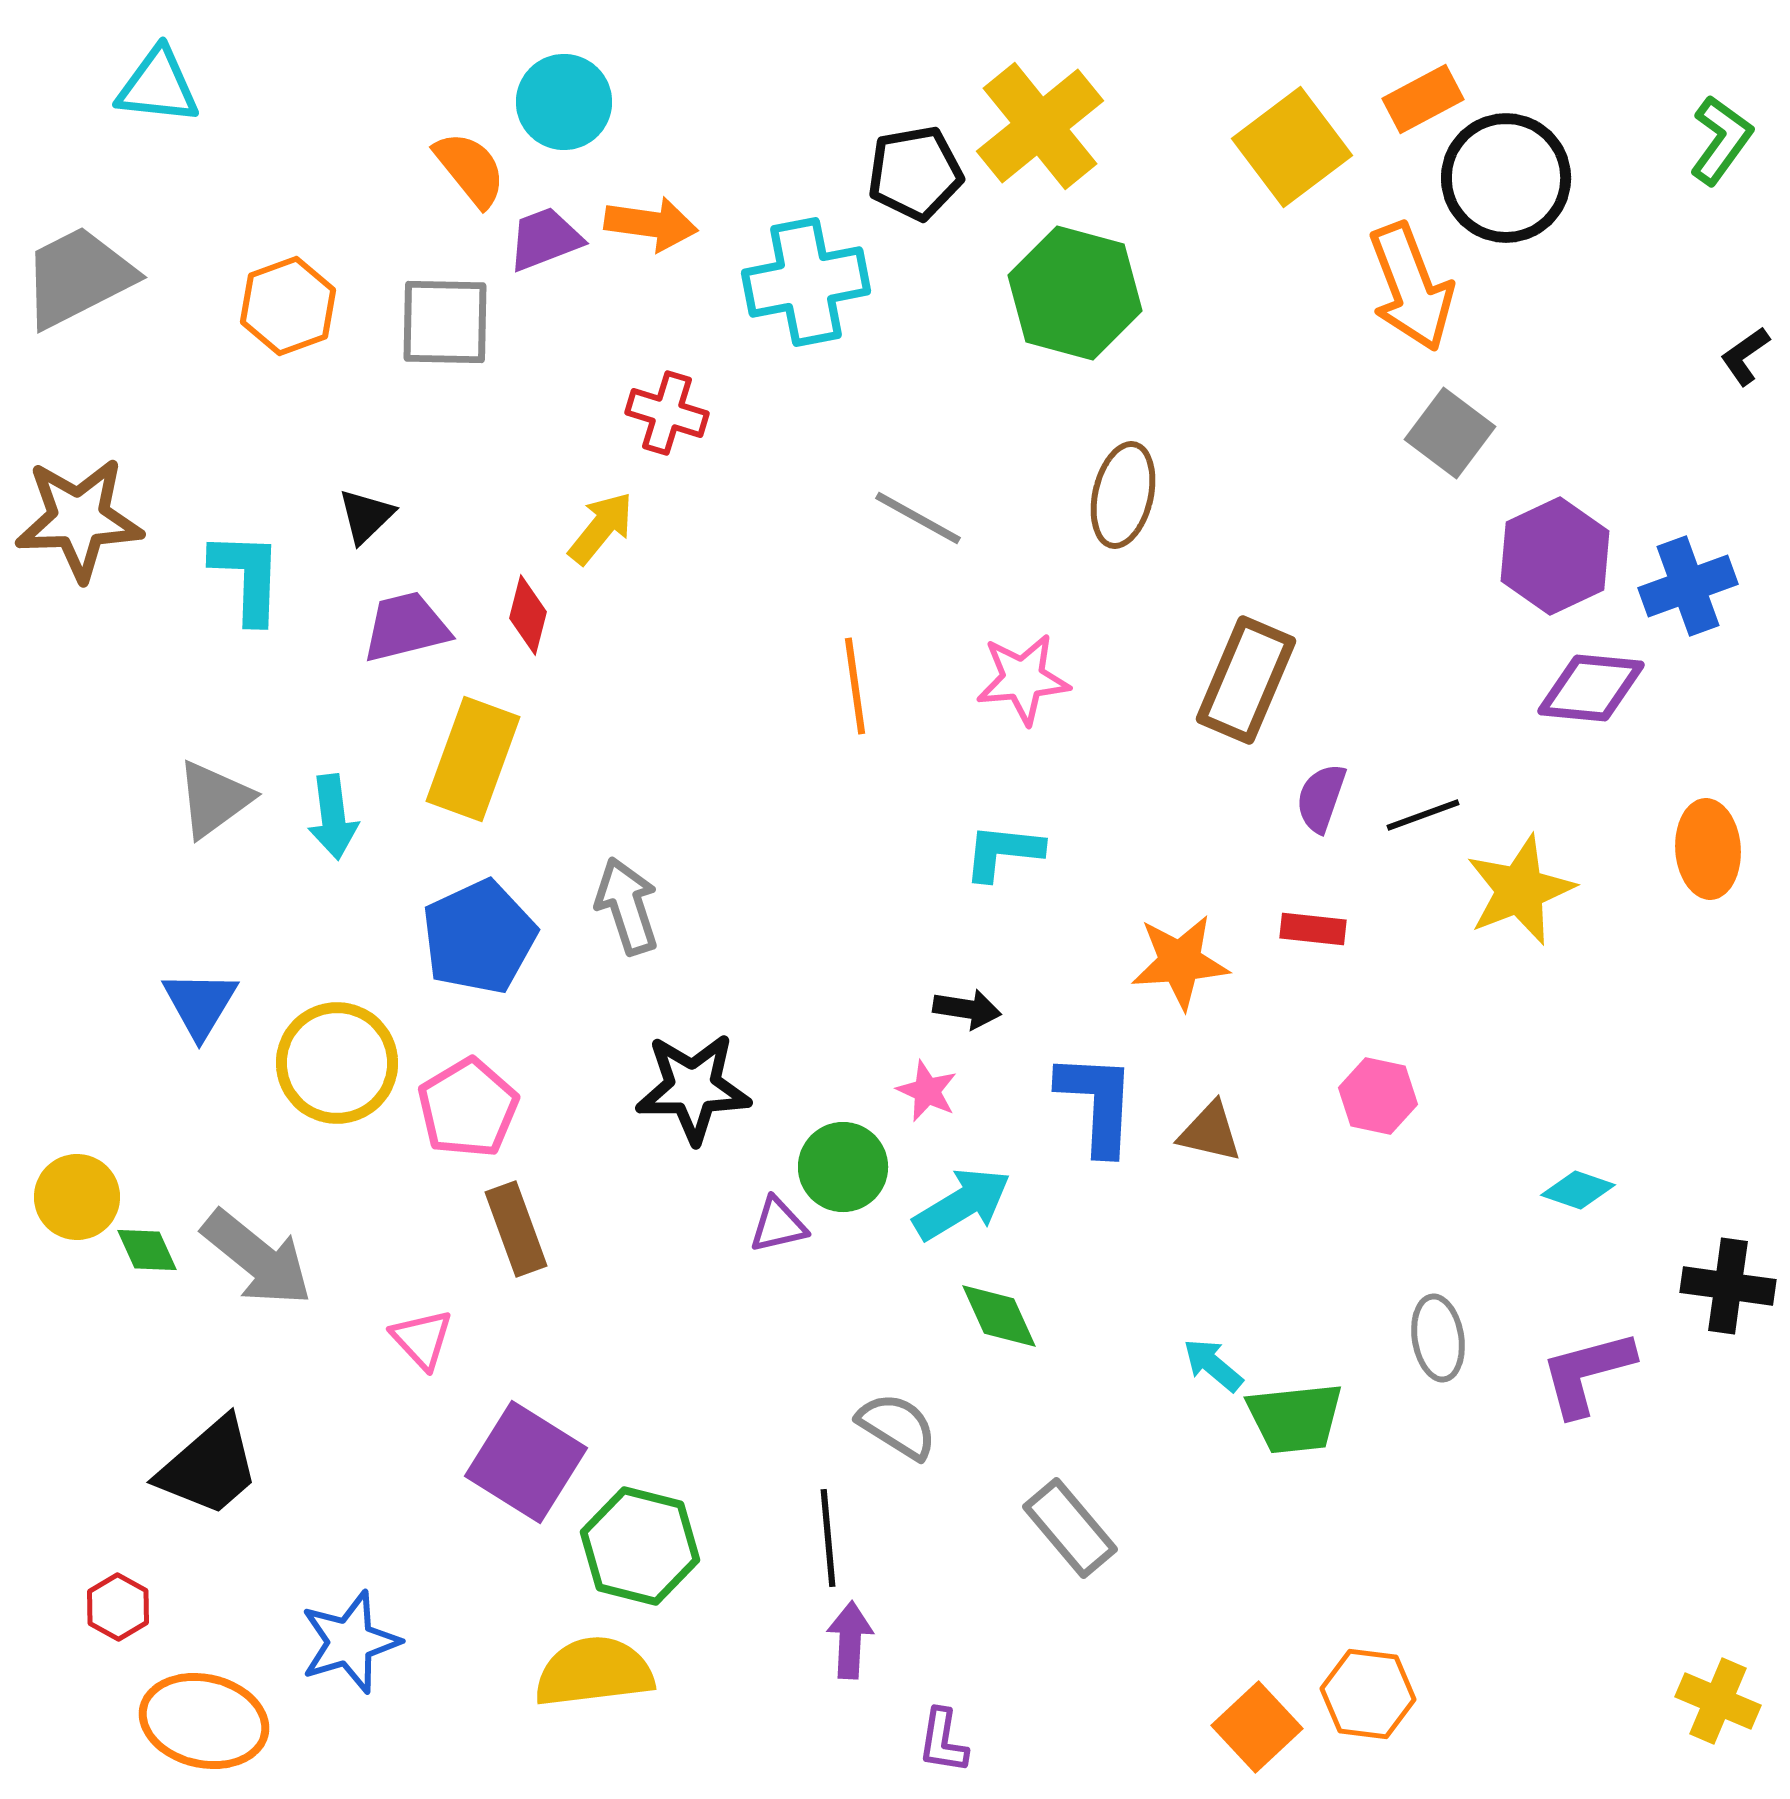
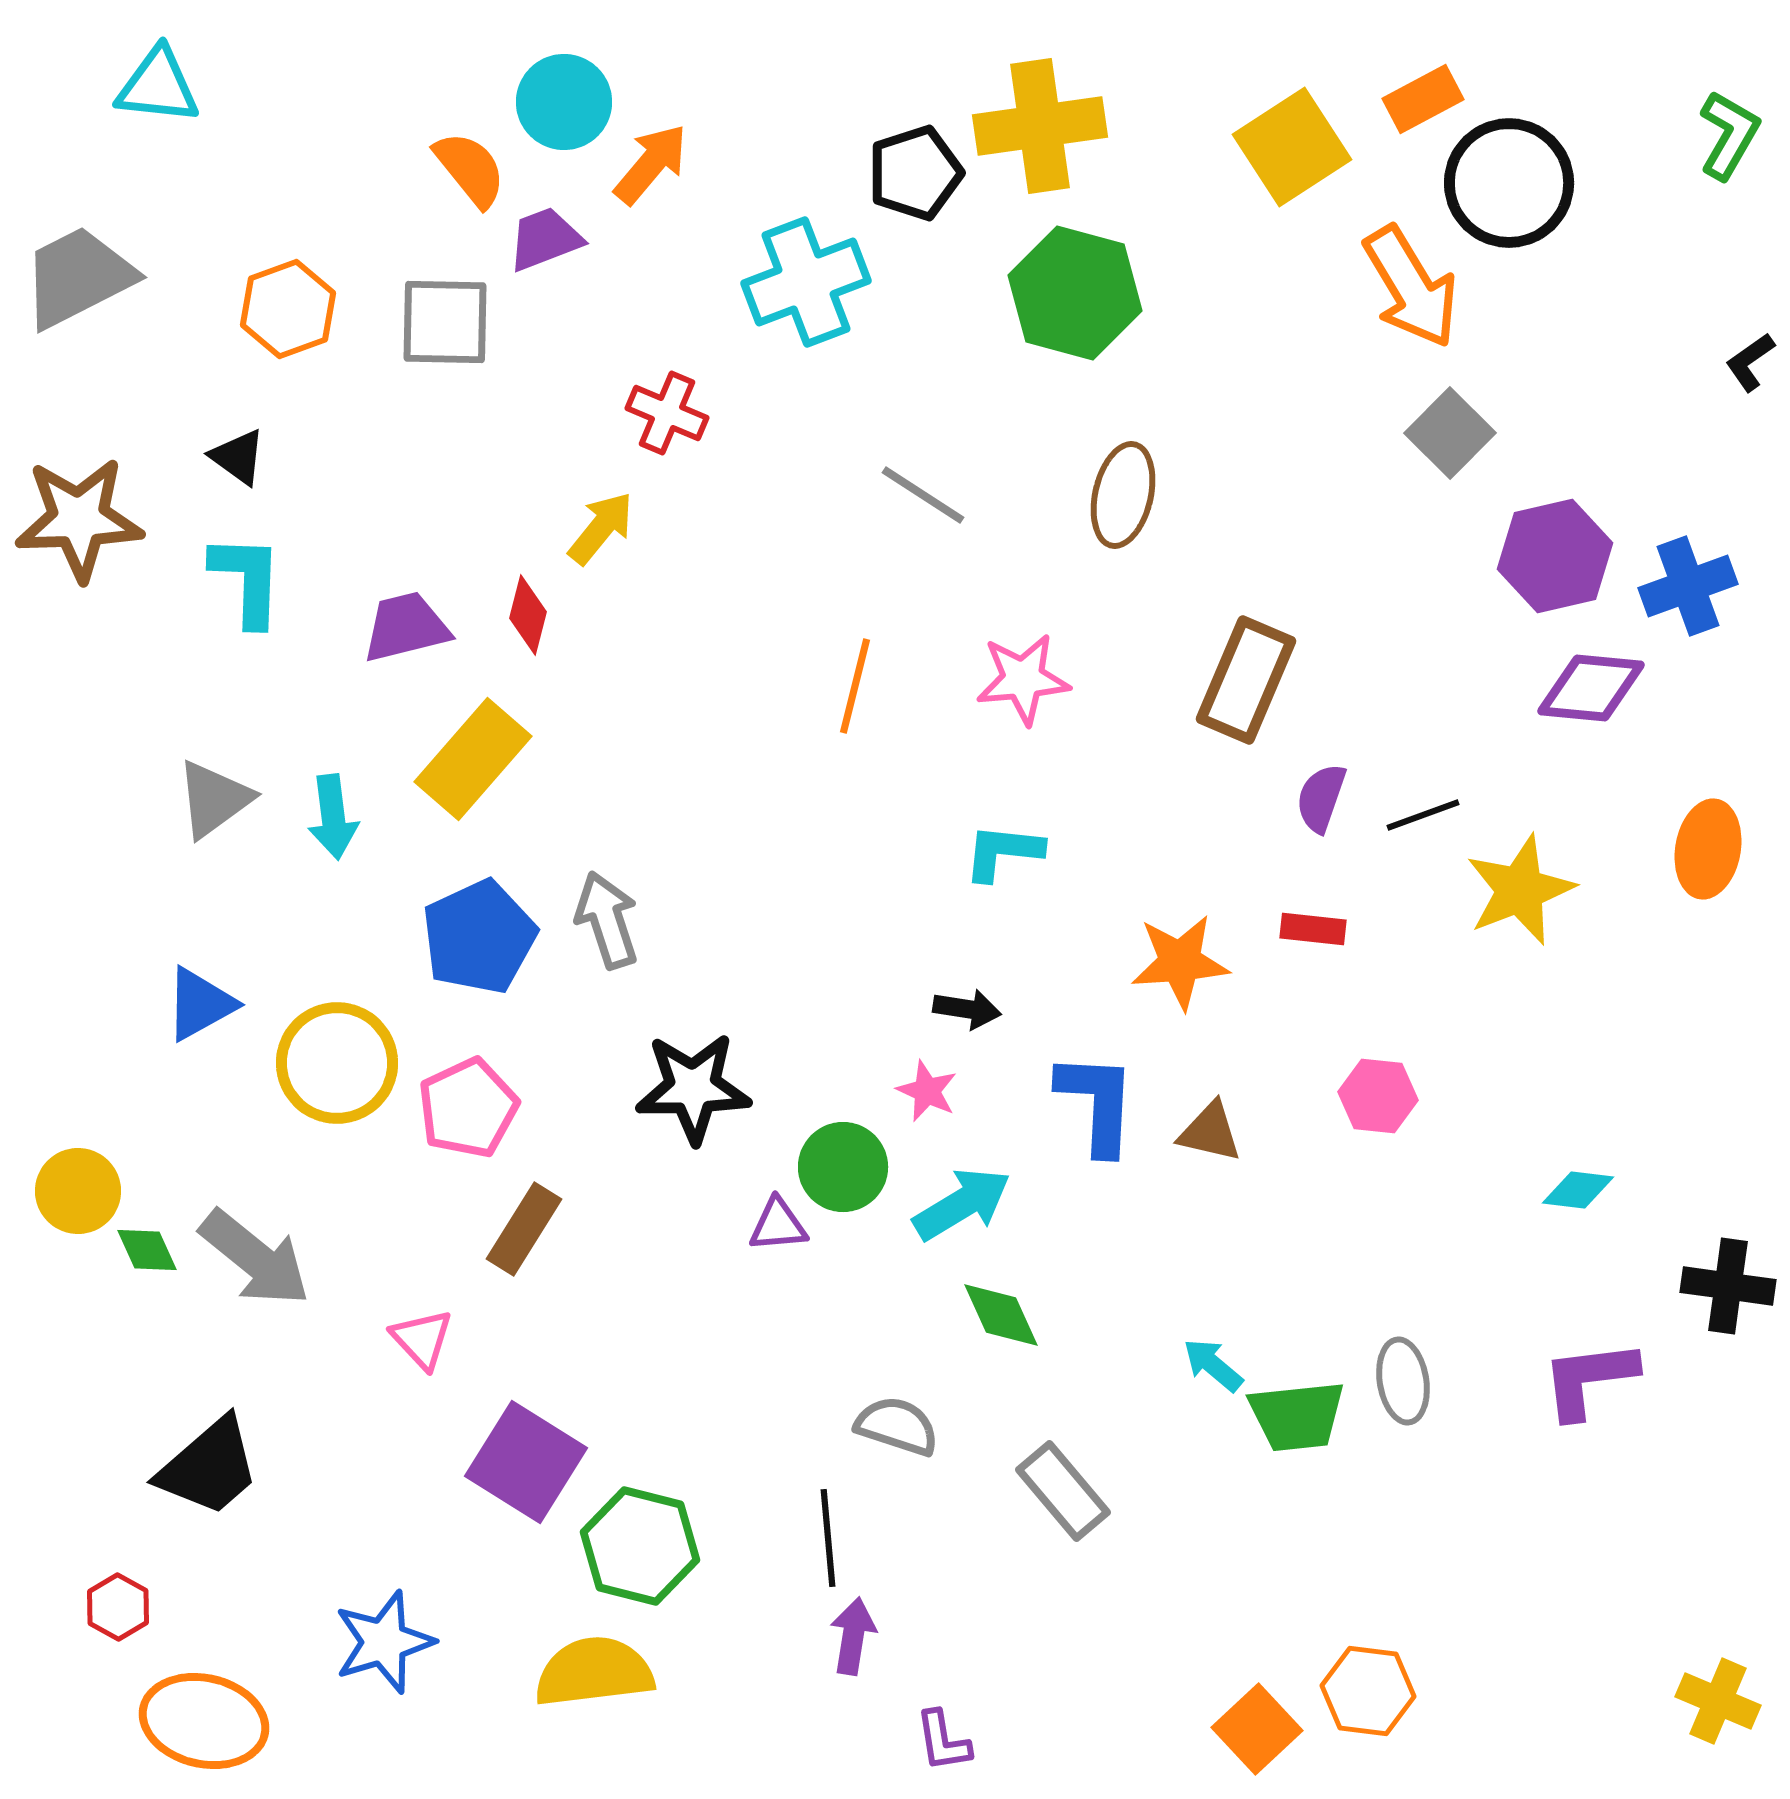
yellow cross at (1040, 126): rotated 31 degrees clockwise
green L-shape at (1721, 140): moved 8 px right, 5 px up; rotated 6 degrees counterclockwise
yellow square at (1292, 147): rotated 4 degrees clockwise
black pentagon at (915, 173): rotated 8 degrees counterclockwise
black circle at (1506, 178): moved 3 px right, 5 px down
orange arrow at (651, 224): moved 60 px up; rotated 58 degrees counterclockwise
cyan cross at (806, 282): rotated 10 degrees counterclockwise
orange arrow at (1411, 287): rotated 10 degrees counterclockwise
orange hexagon at (288, 306): moved 3 px down
black L-shape at (1745, 356): moved 5 px right, 6 px down
red cross at (667, 413): rotated 6 degrees clockwise
gray square at (1450, 433): rotated 8 degrees clockwise
black triangle at (366, 516): moved 128 px left, 59 px up; rotated 40 degrees counterclockwise
gray line at (918, 518): moved 5 px right, 23 px up; rotated 4 degrees clockwise
purple hexagon at (1555, 556): rotated 12 degrees clockwise
cyan L-shape at (247, 577): moved 3 px down
orange line at (855, 686): rotated 22 degrees clockwise
yellow rectangle at (473, 759): rotated 21 degrees clockwise
orange ellipse at (1708, 849): rotated 14 degrees clockwise
gray arrow at (627, 906): moved 20 px left, 14 px down
blue triangle at (200, 1004): rotated 30 degrees clockwise
pink hexagon at (1378, 1096): rotated 6 degrees counterclockwise
pink pentagon at (468, 1108): rotated 6 degrees clockwise
cyan diamond at (1578, 1190): rotated 12 degrees counterclockwise
yellow circle at (77, 1197): moved 1 px right, 6 px up
purple triangle at (778, 1225): rotated 8 degrees clockwise
brown rectangle at (516, 1229): moved 8 px right; rotated 52 degrees clockwise
gray arrow at (257, 1258): moved 2 px left
green diamond at (999, 1316): moved 2 px right, 1 px up
gray ellipse at (1438, 1338): moved 35 px left, 43 px down
purple L-shape at (1587, 1373): moved 2 px right, 6 px down; rotated 8 degrees clockwise
green trapezoid at (1295, 1418): moved 2 px right, 2 px up
gray semicircle at (897, 1426): rotated 14 degrees counterclockwise
gray rectangle at (1070, 1528): moved 7 px left, 37 px up
purple arrow at (850, 1640): moved 3 px right, 4 px up; rotated 6 degrees clockwise
blue star at (350, 1642): moved 34 px right
orange hexagon at (1368, 1694): moved 3 px up
orange square at (1257, 1727): moved 2 px down
purple L-shape at (943, 1741): rotated 18 degrees counterclockwise
